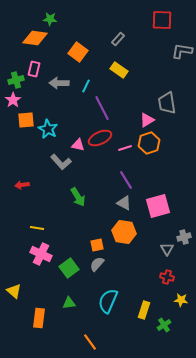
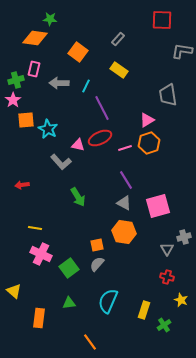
gray trapezoid at (167, 103): moved 1 px right, 8 px up
yellow line at (37, 228): moved 2 px left
yellow star at (181, 300): rotated 16 degrees clockwise
